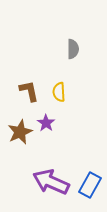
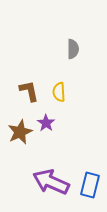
blue rectangle: rotated 15 degrees counterclockwise
